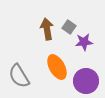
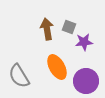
gray square: rotated 16 degrees counterclockwise
